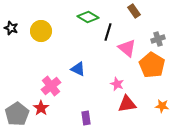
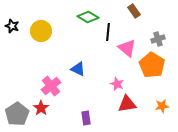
black star: moved 1 px right, 2 px up
black line: rotated 12 degrees counterclockwise
orange star: rotated 16 degrees counterclockwise
